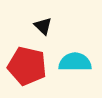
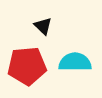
red pentagon: rotated 18 degrees counterclockwise
